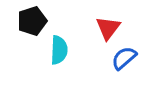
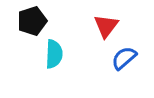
red triangle: moved 2 px left, 2 px up
cyan semicircle: moved 5 px left, 4 px down
